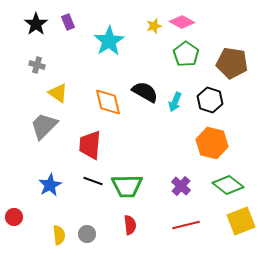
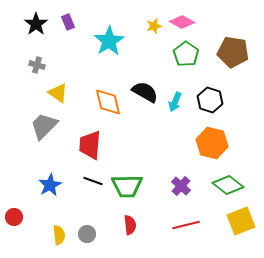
brown pentagon: moved 1 px right, 11 px up
